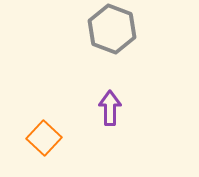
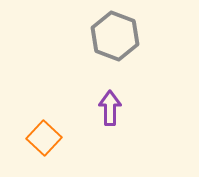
gray hexagon: moved 3 px right, 7 px down
